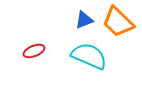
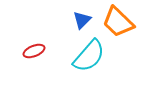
blue triangle: moved 2 px left; rotated 24 degrees counterclockwise
cyan semicircle: rotated 108 degrees clockwise
